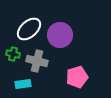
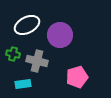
white ellipse: moved 2 px left, 4 px up; rotated 15 degrees clockwise
